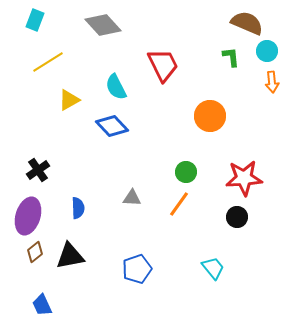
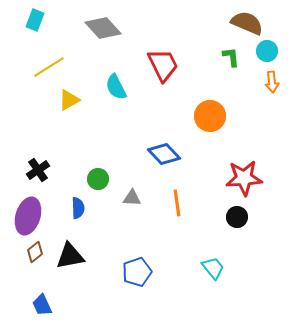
gray diamond: moved 3 px down
yellow line: moved 1 px right, 5 px down
blue diamond: moved 52 px right, 28 px down
green circle: moved 88 px left, 7 px down
orange line: moved 2 px left, 1 px up; rotated 44 degrees counterclockwise
blue pentagon: moved 3 px down
